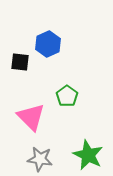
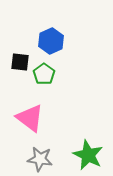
blue hexagon: moved 3 px right, 3 px up
green pentagon: moved 23 px left, 22 px up
pink triangle: moved 1 px left, 1 px down; rotated 8 degrees counterclockwise
